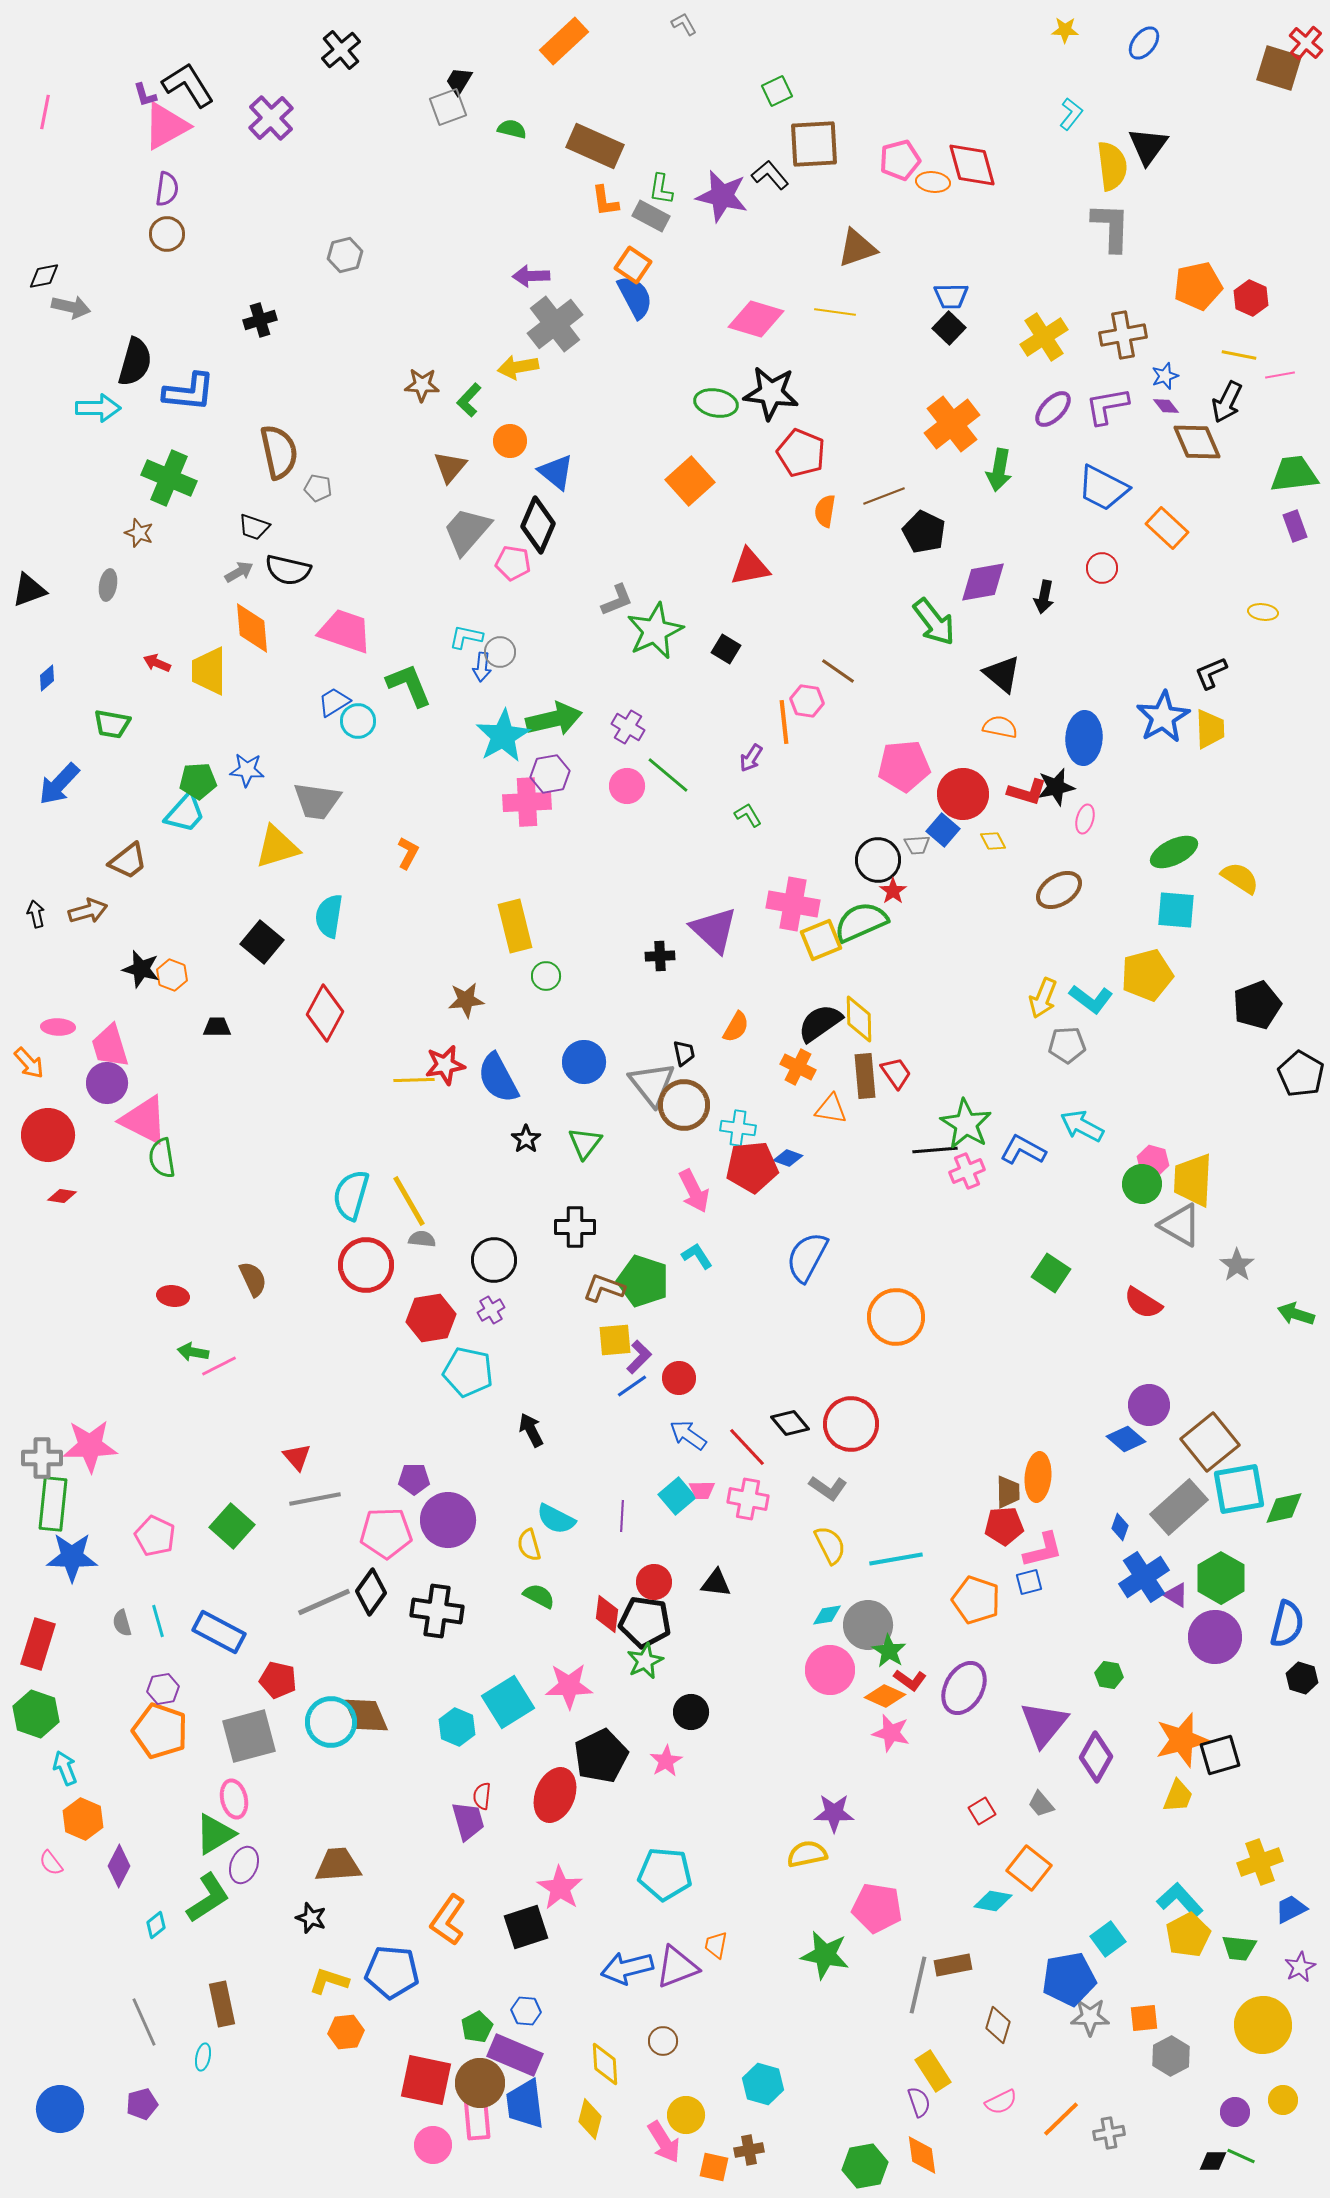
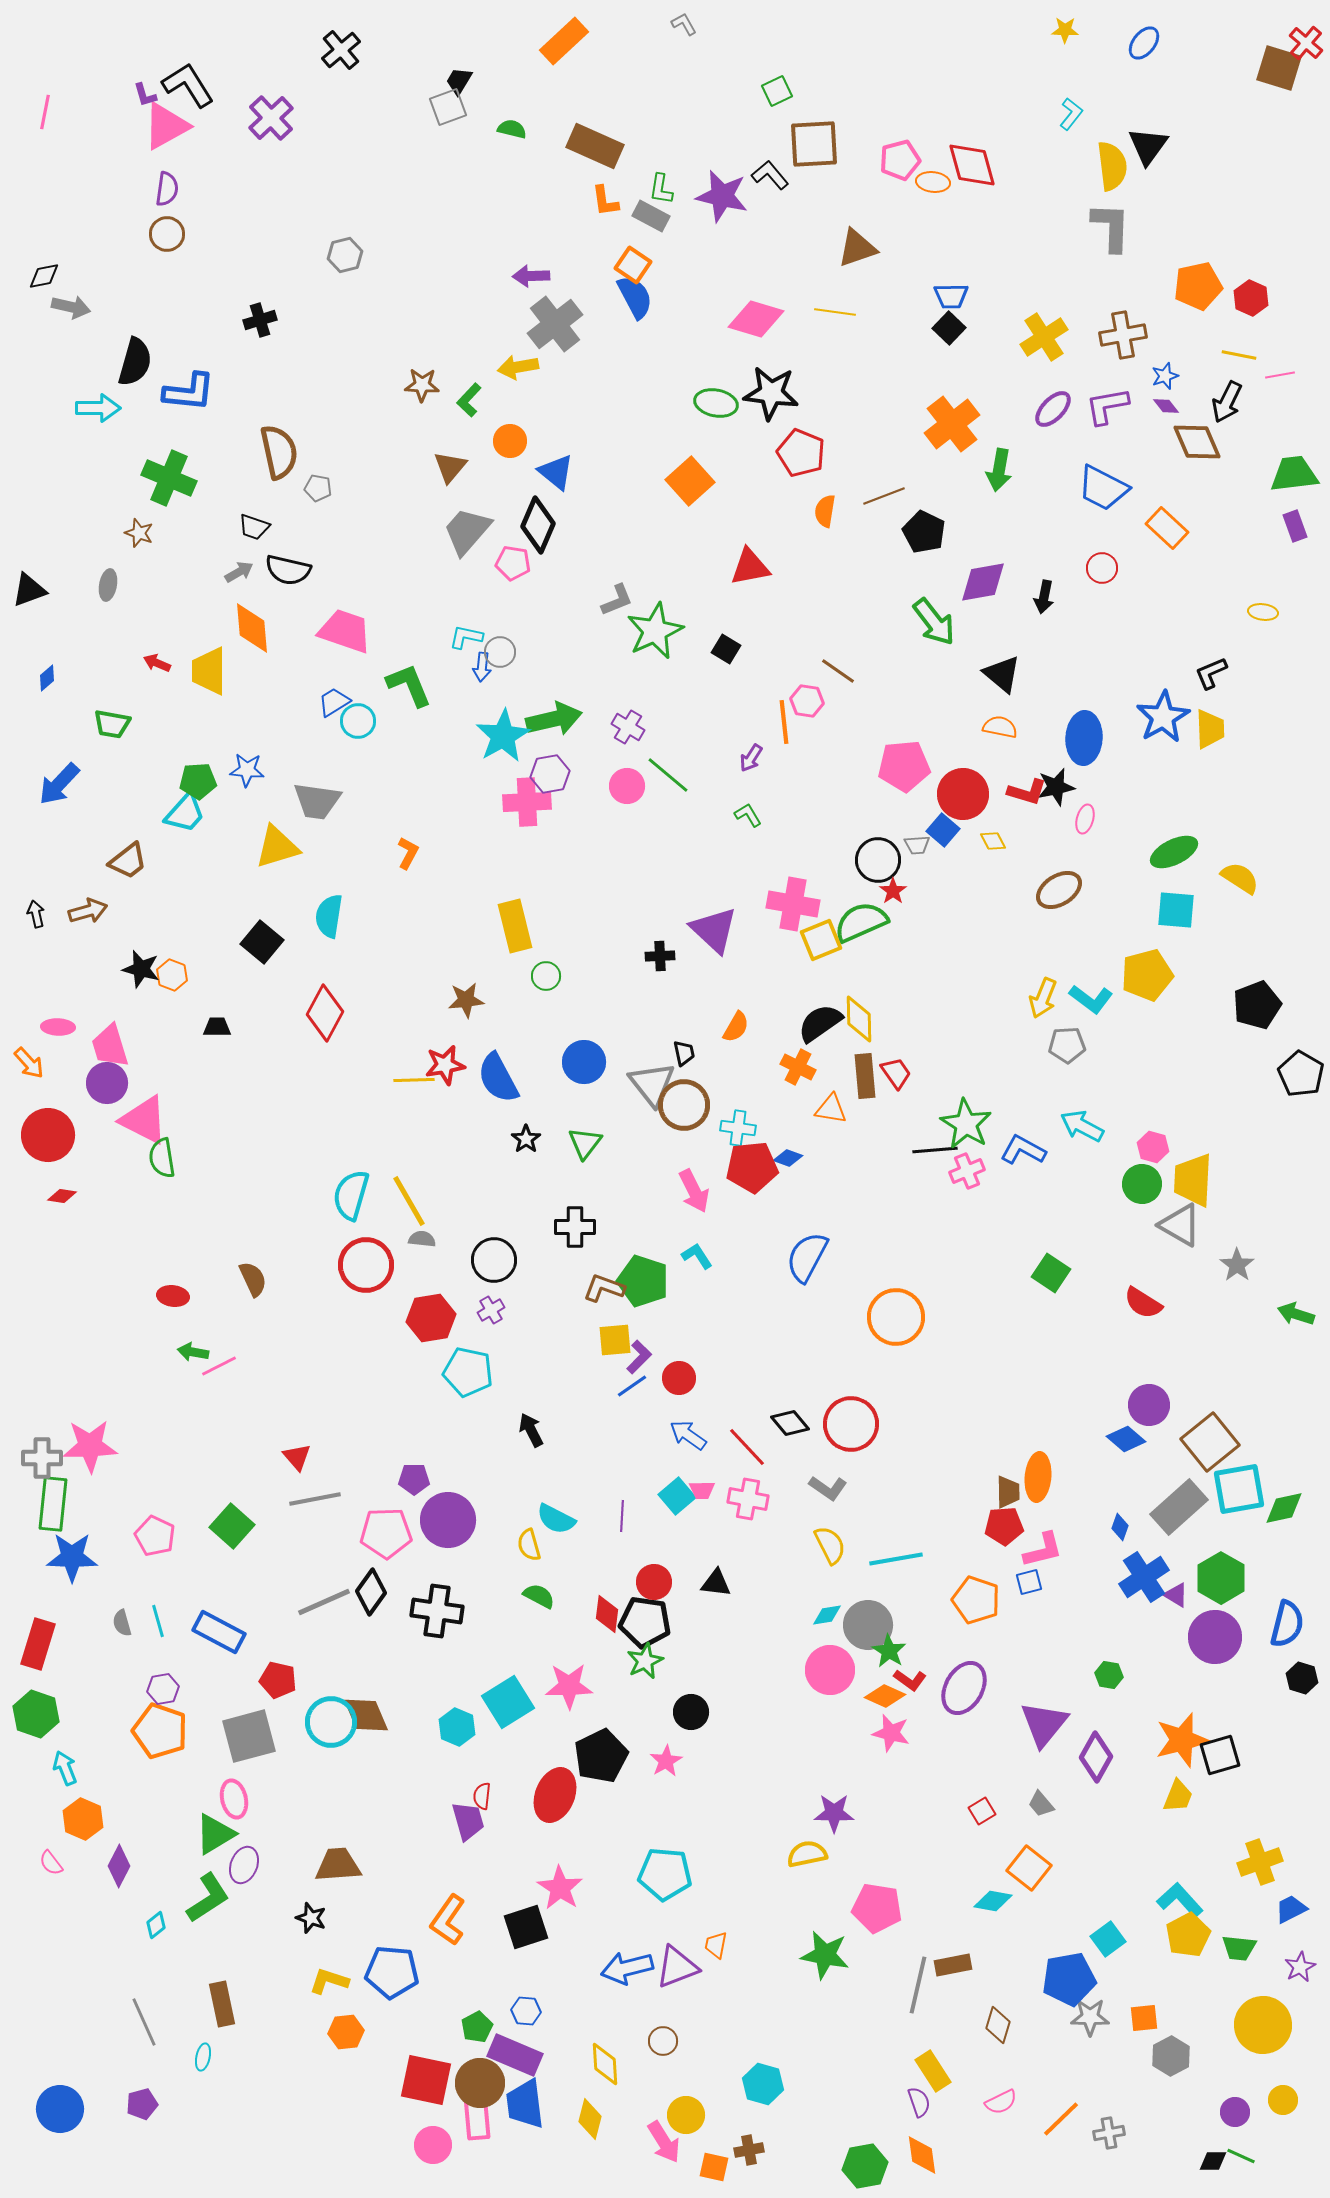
pink hexagon at (1153, 1161): moved 14 px up
